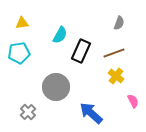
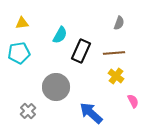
brown line: rotated 15 degrees clockwise
gray cross: moved 1 px up
